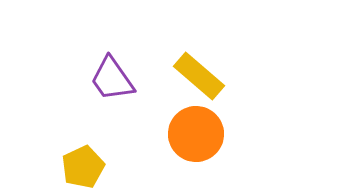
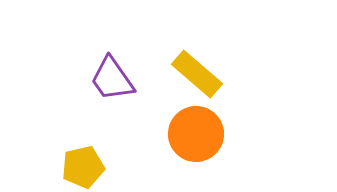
yellow rectangle: moved 2 px left, 2 px up
yellow pentagon: rotated 12 degrees clockwise
